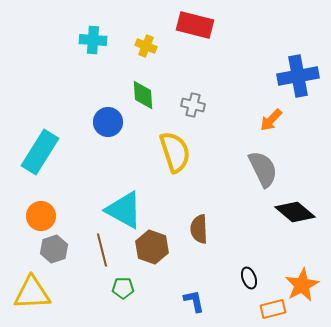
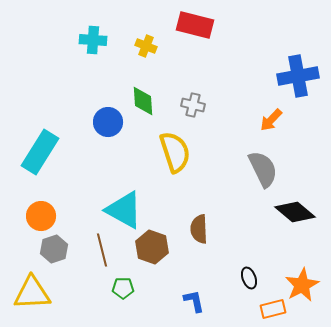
green diamond: moved 6 px down
